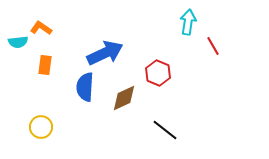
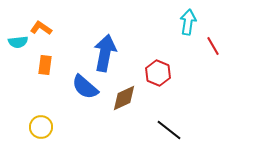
blue arrow: rotated 54 degrees counterclockwise
blue semicircle: rotated 52 degrees counterclockwise
black line: moved 4 px right
